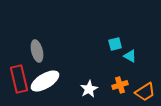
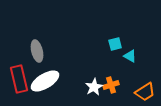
orange cross: moved 9 px left
white star: moved 5 px right, 2 px up
